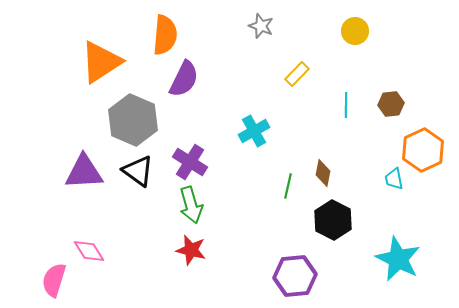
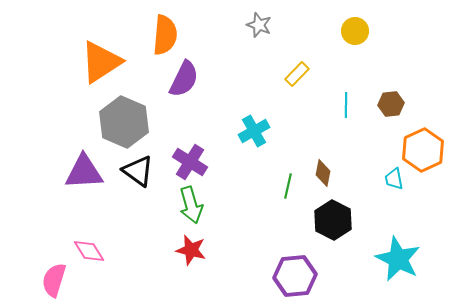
gray star: moved 2 px left, 1 px up
gray hexagon: moved 9 px left, 2 px down
